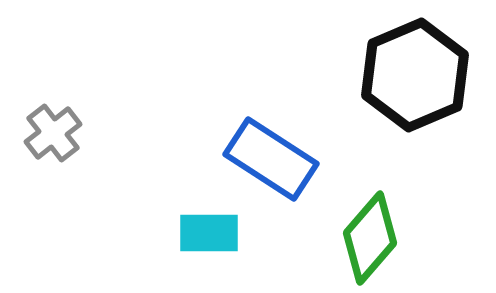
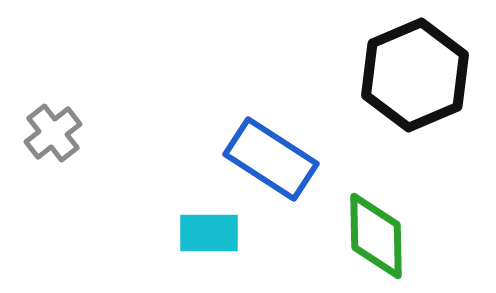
green diamond: moved 6 px right, 2 px up; rotated 42 degrees counterclockwise
